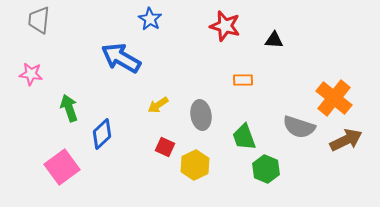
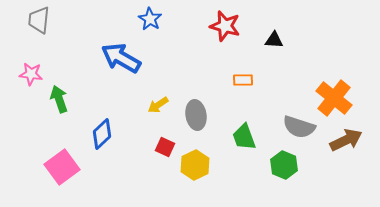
green arrow: moved 10 px left, 9 px up
gray ellipse: moved 5 px left
green hexagon: moved 18 px right, 4 px up
